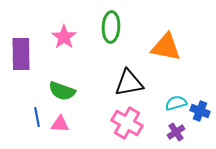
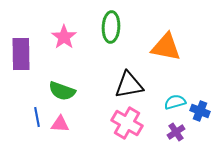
black triangle: moved 2 px down
cyan semicircle: moved 1 px left, 1 px up
